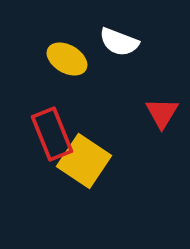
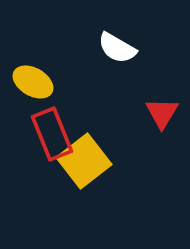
white semicircle: moved 2 px left, 6 px down; rotated 9 degrees clockwise
yellow ellipse: moved 34 px left, 23 px down
yellow square: rotated 18 degrees clockwise
